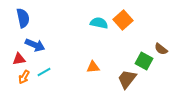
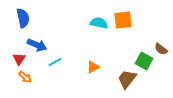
orange square: rotated 36 degrees clockwise
blue arrow: moved 2 px right
red triangle: rotated 48 degrees counterclockwise
orange triangle: rotated 24 degrees counterclockwise
cyan line: moved 11 px right, 10 px up
orange arrow: moved 1 px right; rotated 80 degrees counterclockwise
